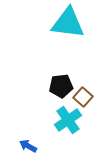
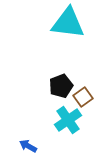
black pentagon: rotated 15 degrees counterclockwise
brown square: rotated 12 degrees clockwise
